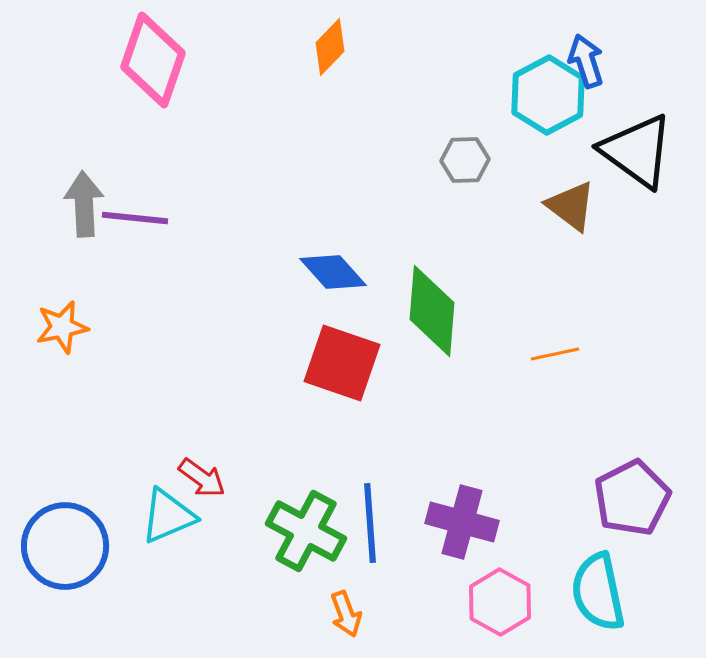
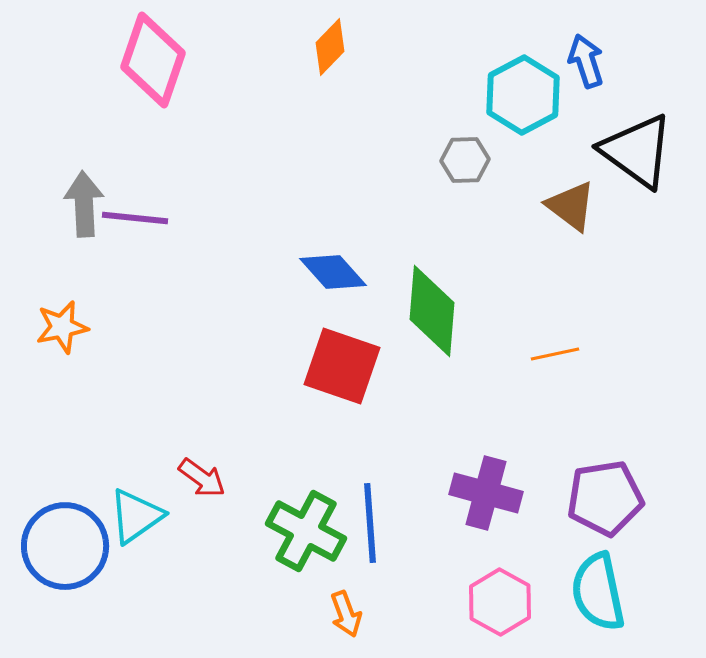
cyan hexagon: moved 25 px left
red square: moved 3 px down
purple pentagon: moved 27 px left; rotated 18 degrees clockwise
cyan triangle: moved 32 px left; rotated 12 degrees counterclockwise
purple cross: moved 24 px right, 29 px up
